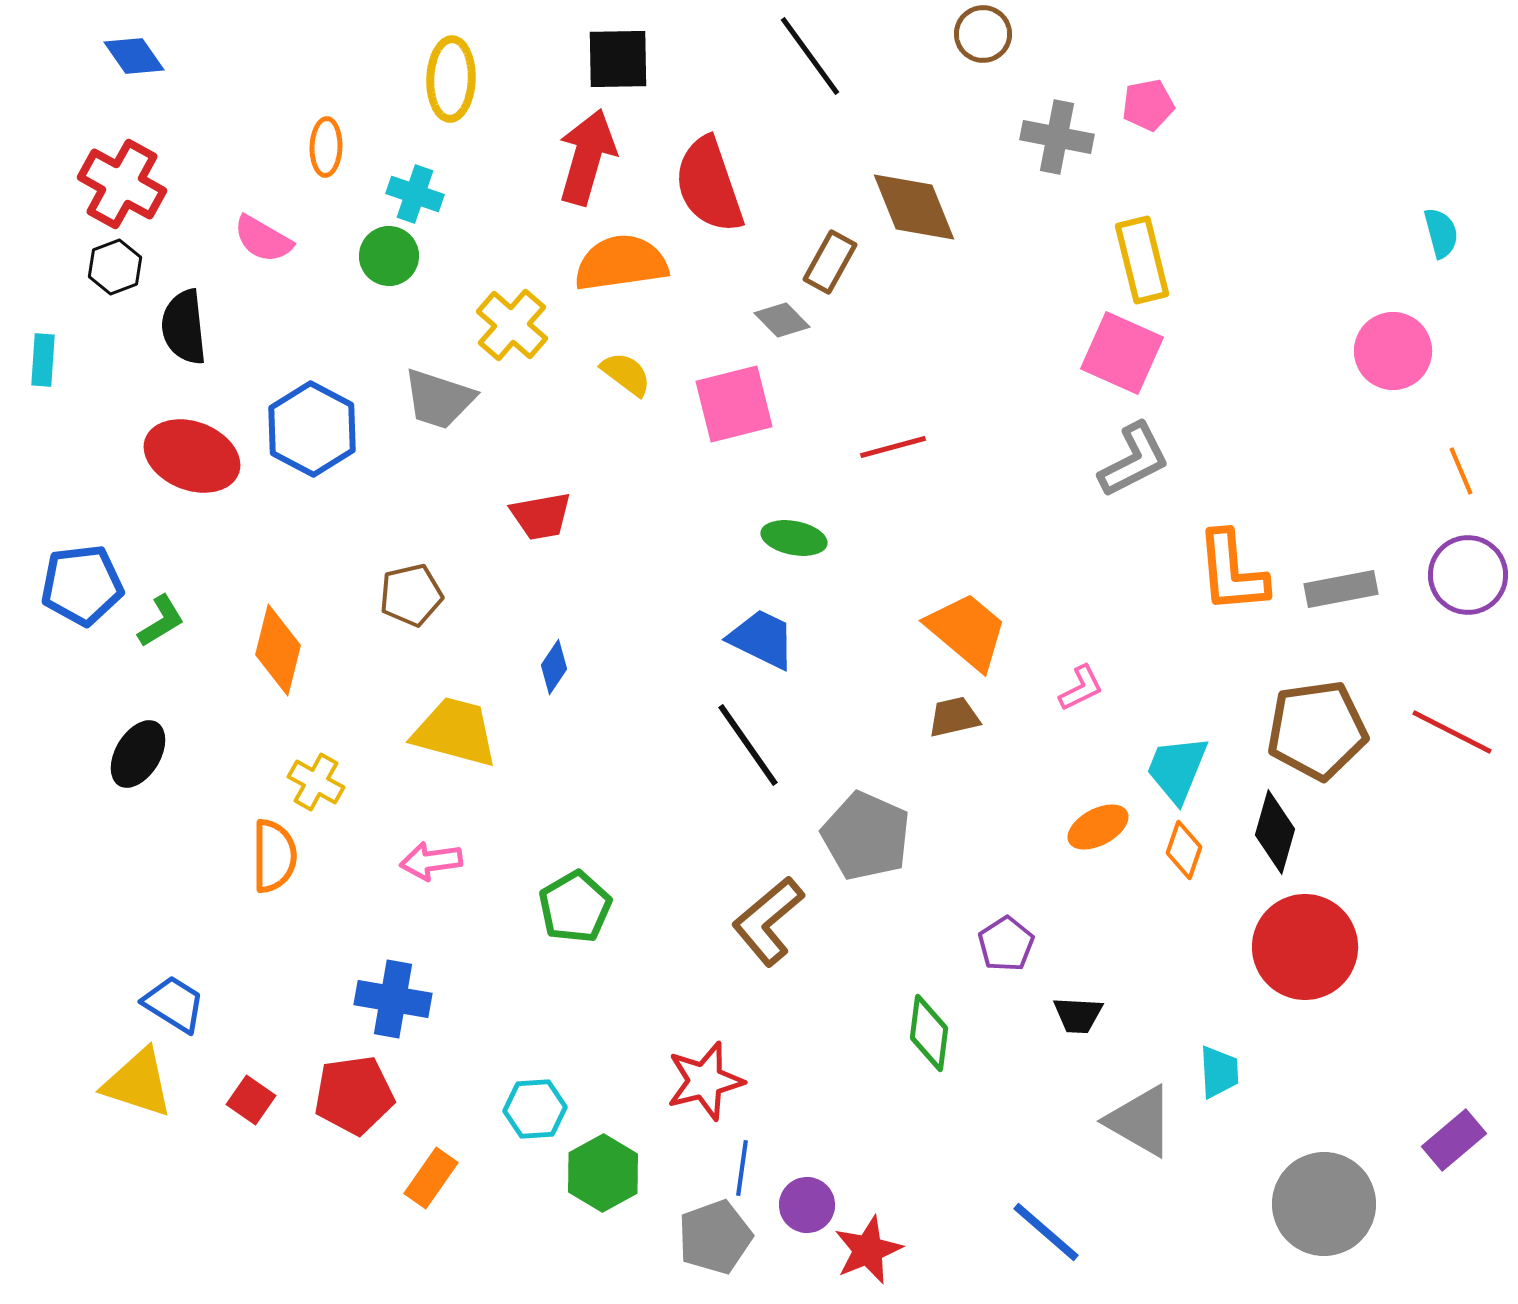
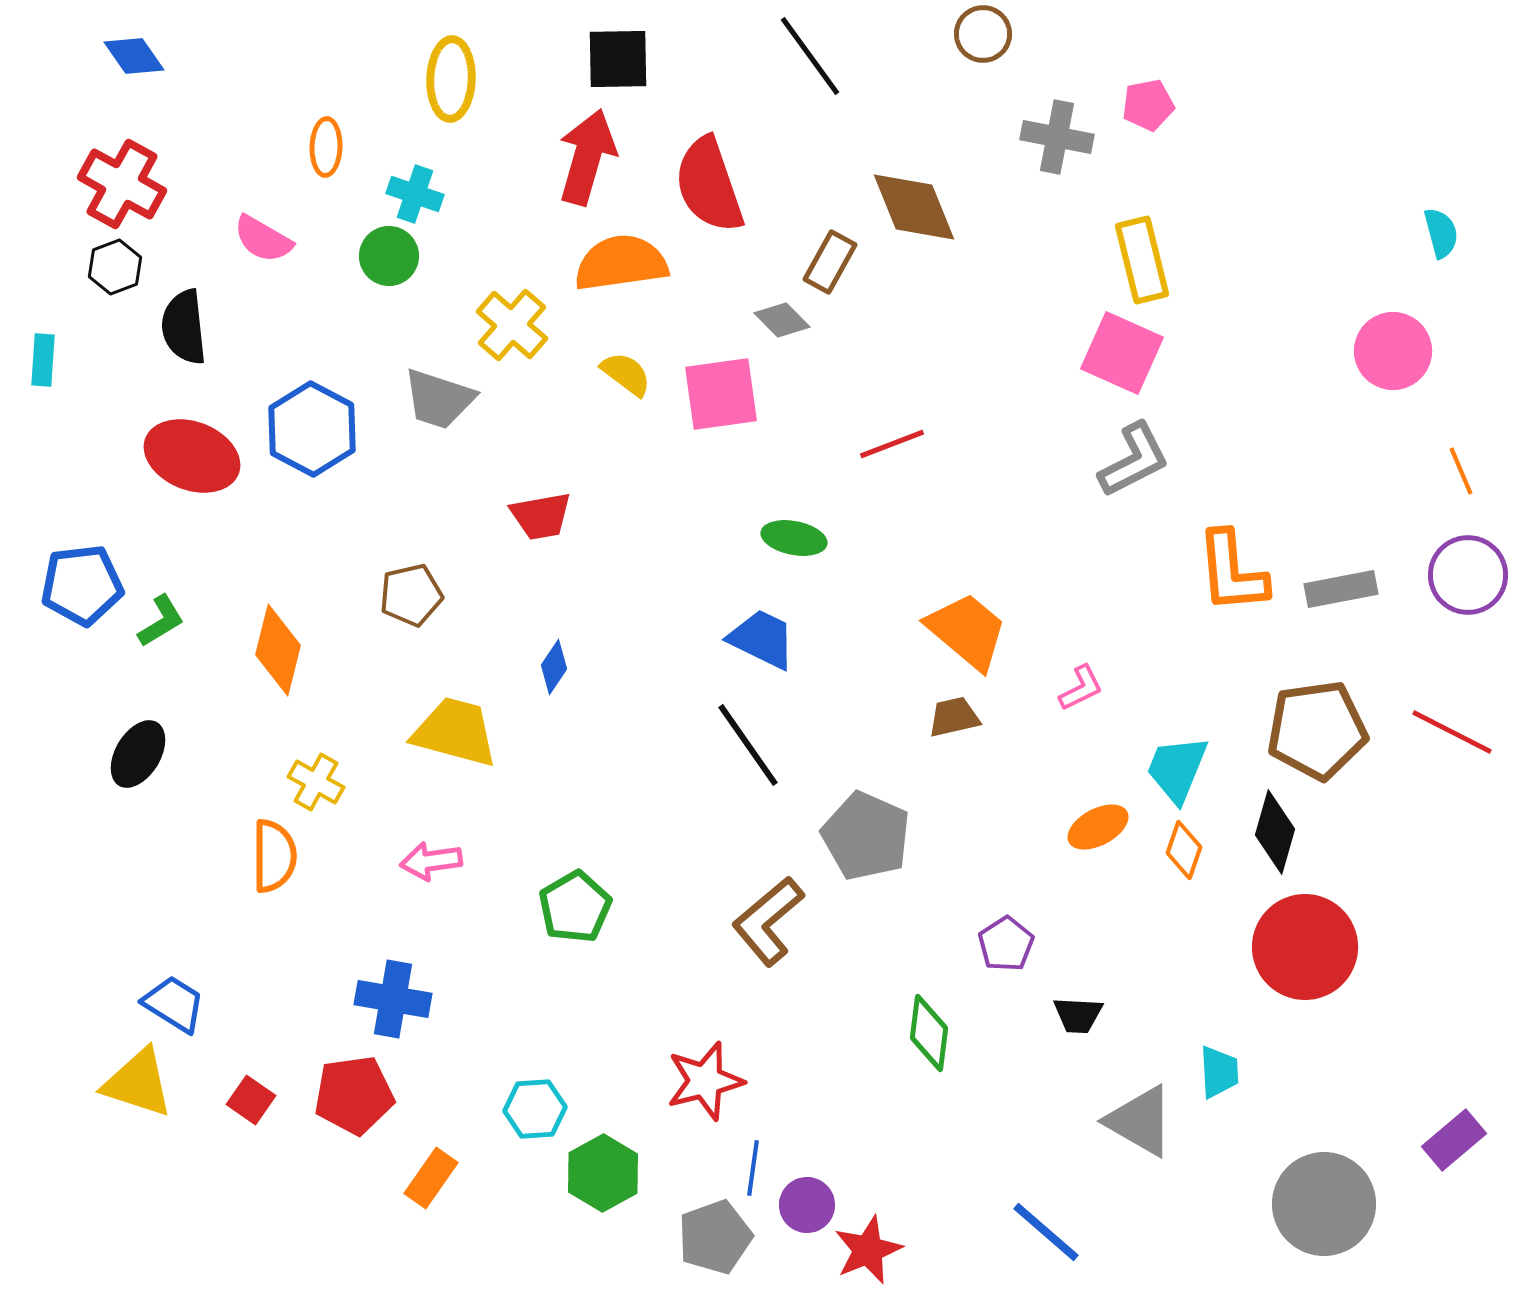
pink square at (734, 404): moved 13 px left, 10 px up; rotated 6 degrees clockwise
red line at (893, 447): moved 1 px left, 3 px up; rotated 6 degrees counterclockwise
blue line at (742, 1168): moved 11 px right
